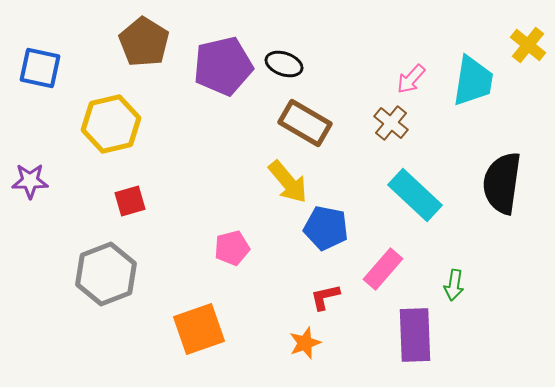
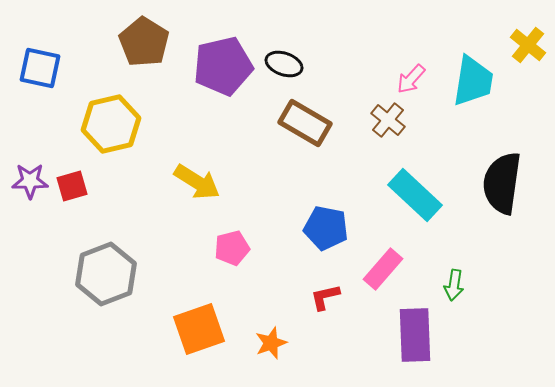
brown cross: moved 3 px left, 3 px up
yellow arrow: moved 91 px left; rotated 18 degrees counterclockwise
red square: moved 58 px left, 15 px up
orange star: moved 34 px left
